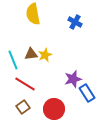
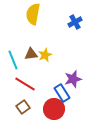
yellow semicircle: rotated 20 degrees clockwise
blue cross: rotated 32 degrees clockwise
blue rectangle: moved 25 px left
